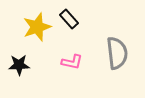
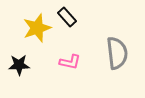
black rectangle: moved 2 px left, 2 px up
yellow star: moved 1 px down
pink L-shape: moved 2 px left
